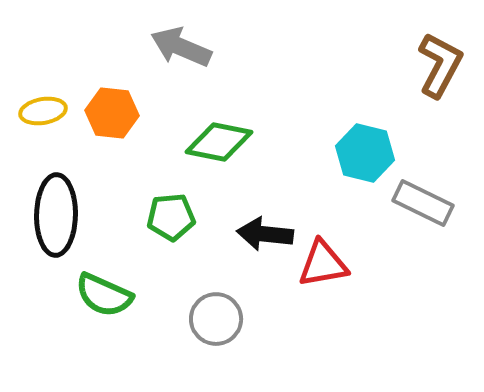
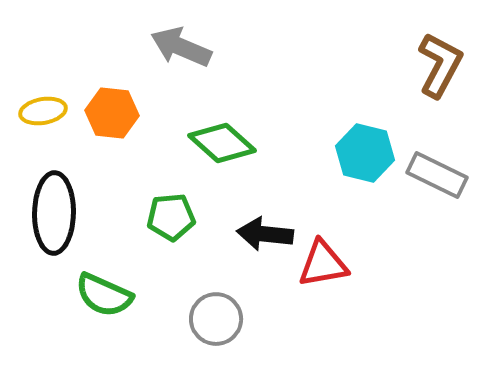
green diamond: moved 3 px right, 1 px down; rotated 30 degrees clockwise
gray rectangle: moved 14 px right, 28 px up
black ellipse: moved 2 px left, 2 px up
